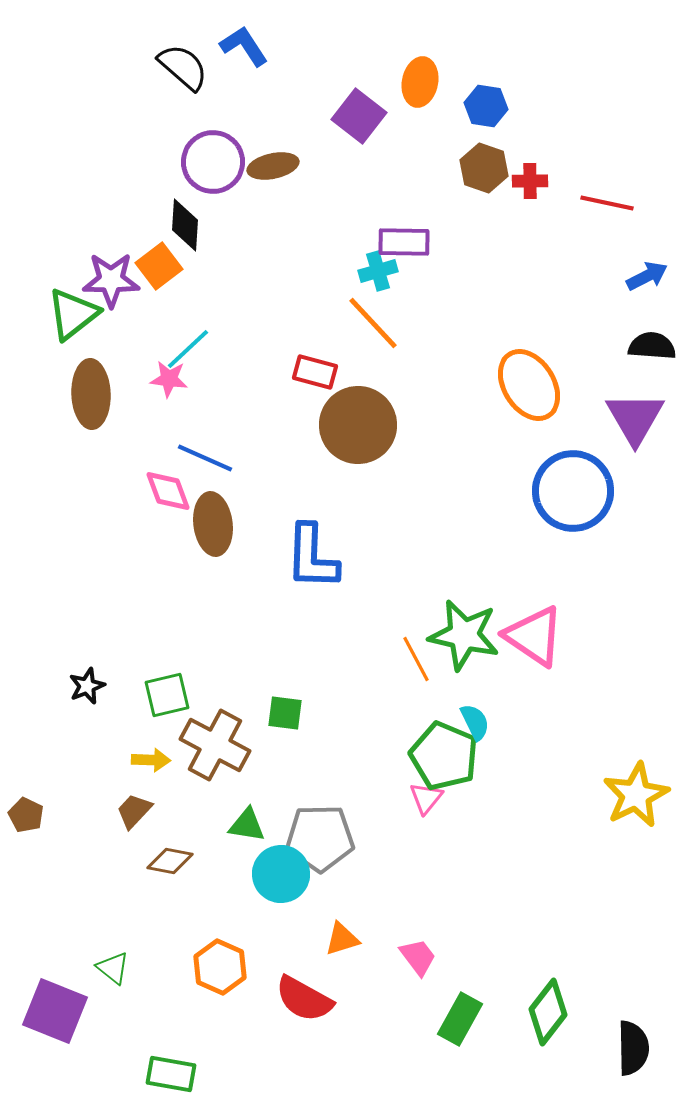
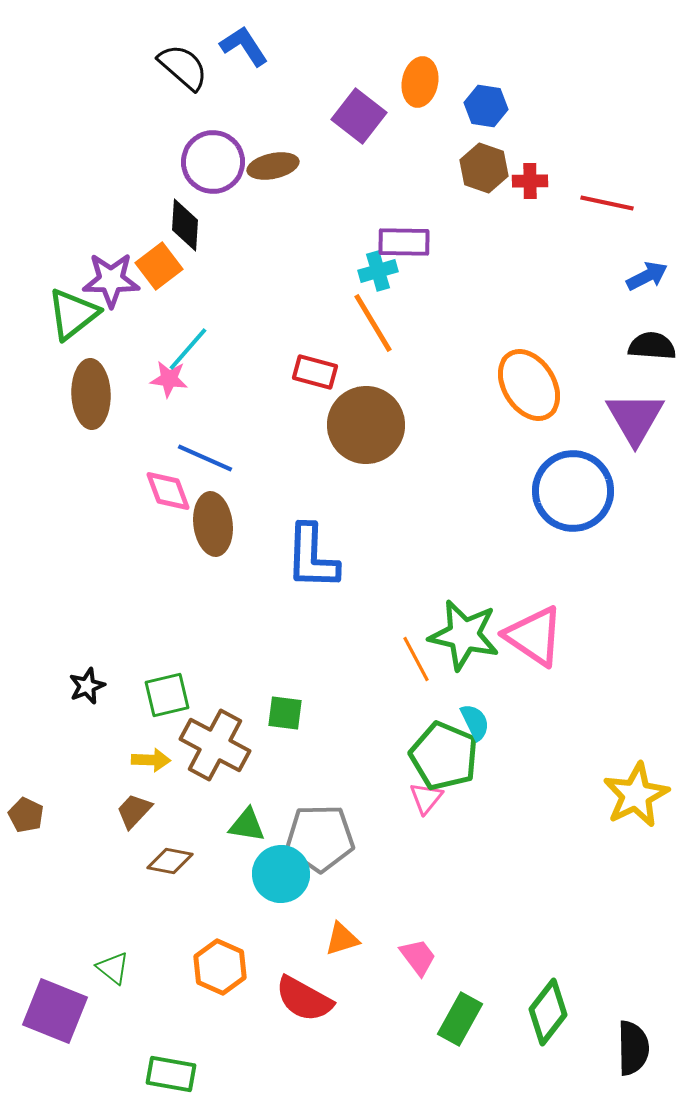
orange line at (373, 323): rotated 12 degrees clockwise
cyan line at (188, 349): rotated 6 degrees counterclockwise
brown circle at (358, 425): moved 8 px right
